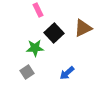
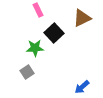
brown triangle: moved 1 px left, 10 px up
blue arrow: moved 15 px right, 14 px down
